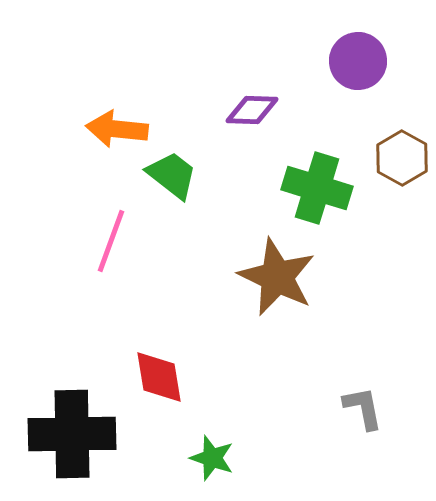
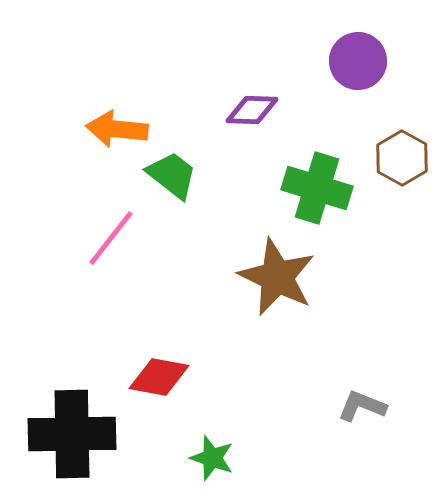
pink line: moved 3 px up; rotated 18 degrees clockwise
red diamond: rotated 70 degrees counterclockwise
gray L-shape: moved 1 px left, 2 px up; rotated 57 degrees counterclockwise
